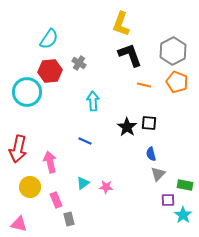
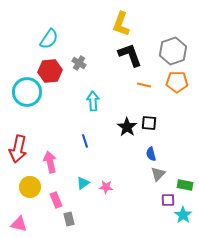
gray hexagon: rotated 8 degrees clockwise
orange pentagon: rotated 20 degrees counterclockwise
blue line: rotated 48 degrees clockwise
